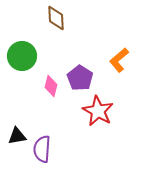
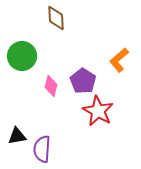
purple pentagon: moved 3 px right, 3 px down
